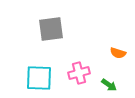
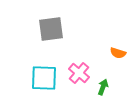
pink cross: rotated 35 degrees counterclockwise
cyan square: moved 5 px right
green arrow: moved 6 px left, 2 px down; rotated 105 degrees counterclockwise
